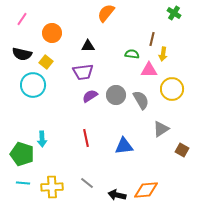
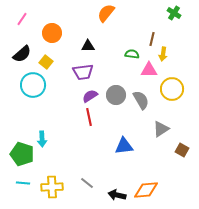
black semicircle: rotated 54 degrees counterclockwise
red line: moved 3 px right, 21 px up
